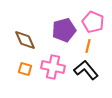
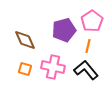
pink pentagon: moved 1 px left, 1 px up; rotated 15 degrees clockwise
